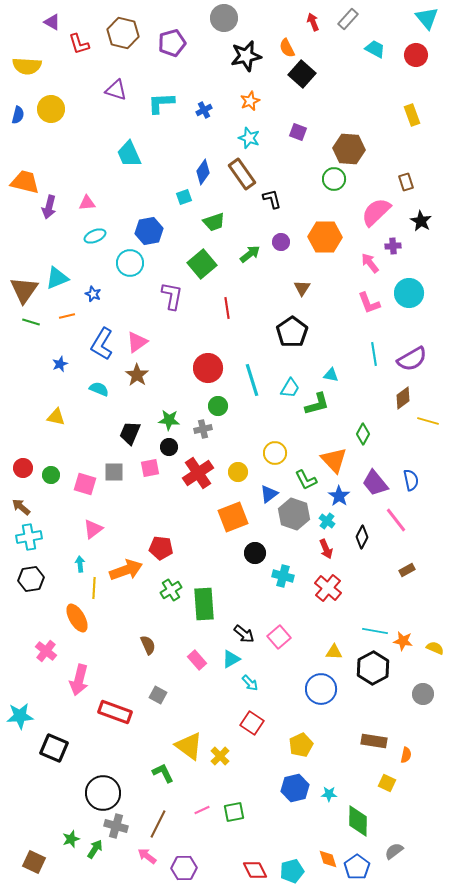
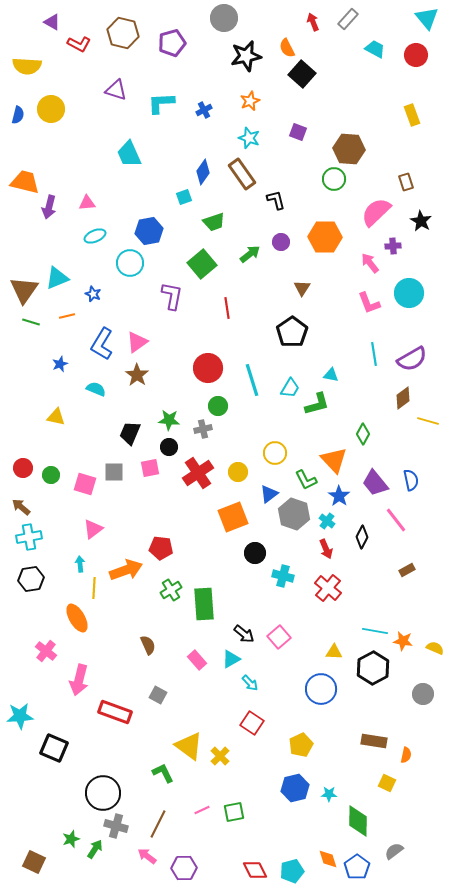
red L-shape at (79, 44): rotated 45 degrees counterclockwise
black L-shape at (272, 199): moved 4 px right, 1 px down
cyan semicircle at (99, 389): moved 3 px left
